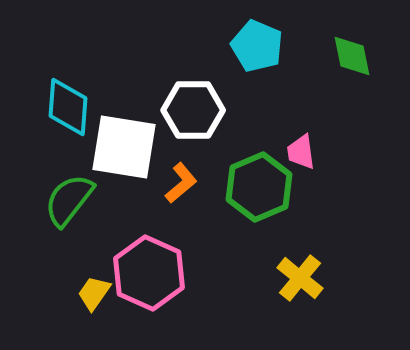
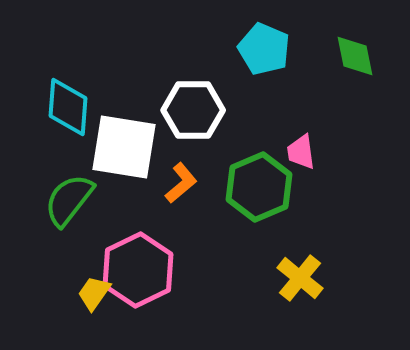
cyan pentagon: moved 7 px right, 3 px down
green diamond: moved 3 px right
pink hexagon: moved 11 px left, 3 px up; rotated 10 degrees clockwise
